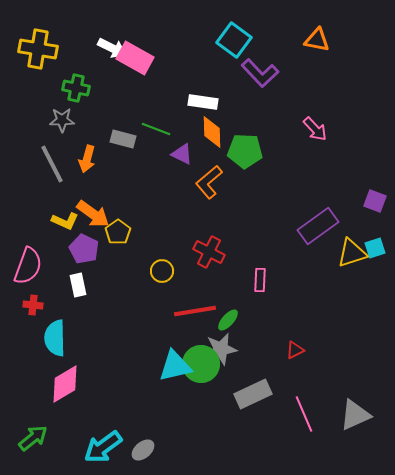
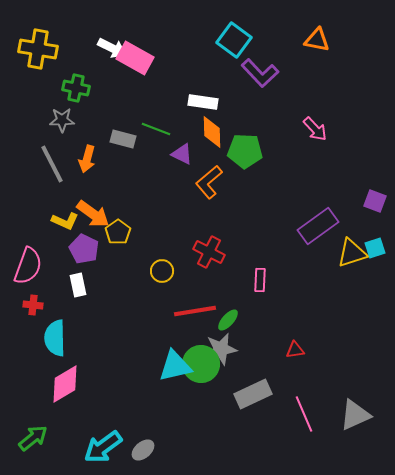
red triangle at (295, 350): rotated 18 degrees clockwise
